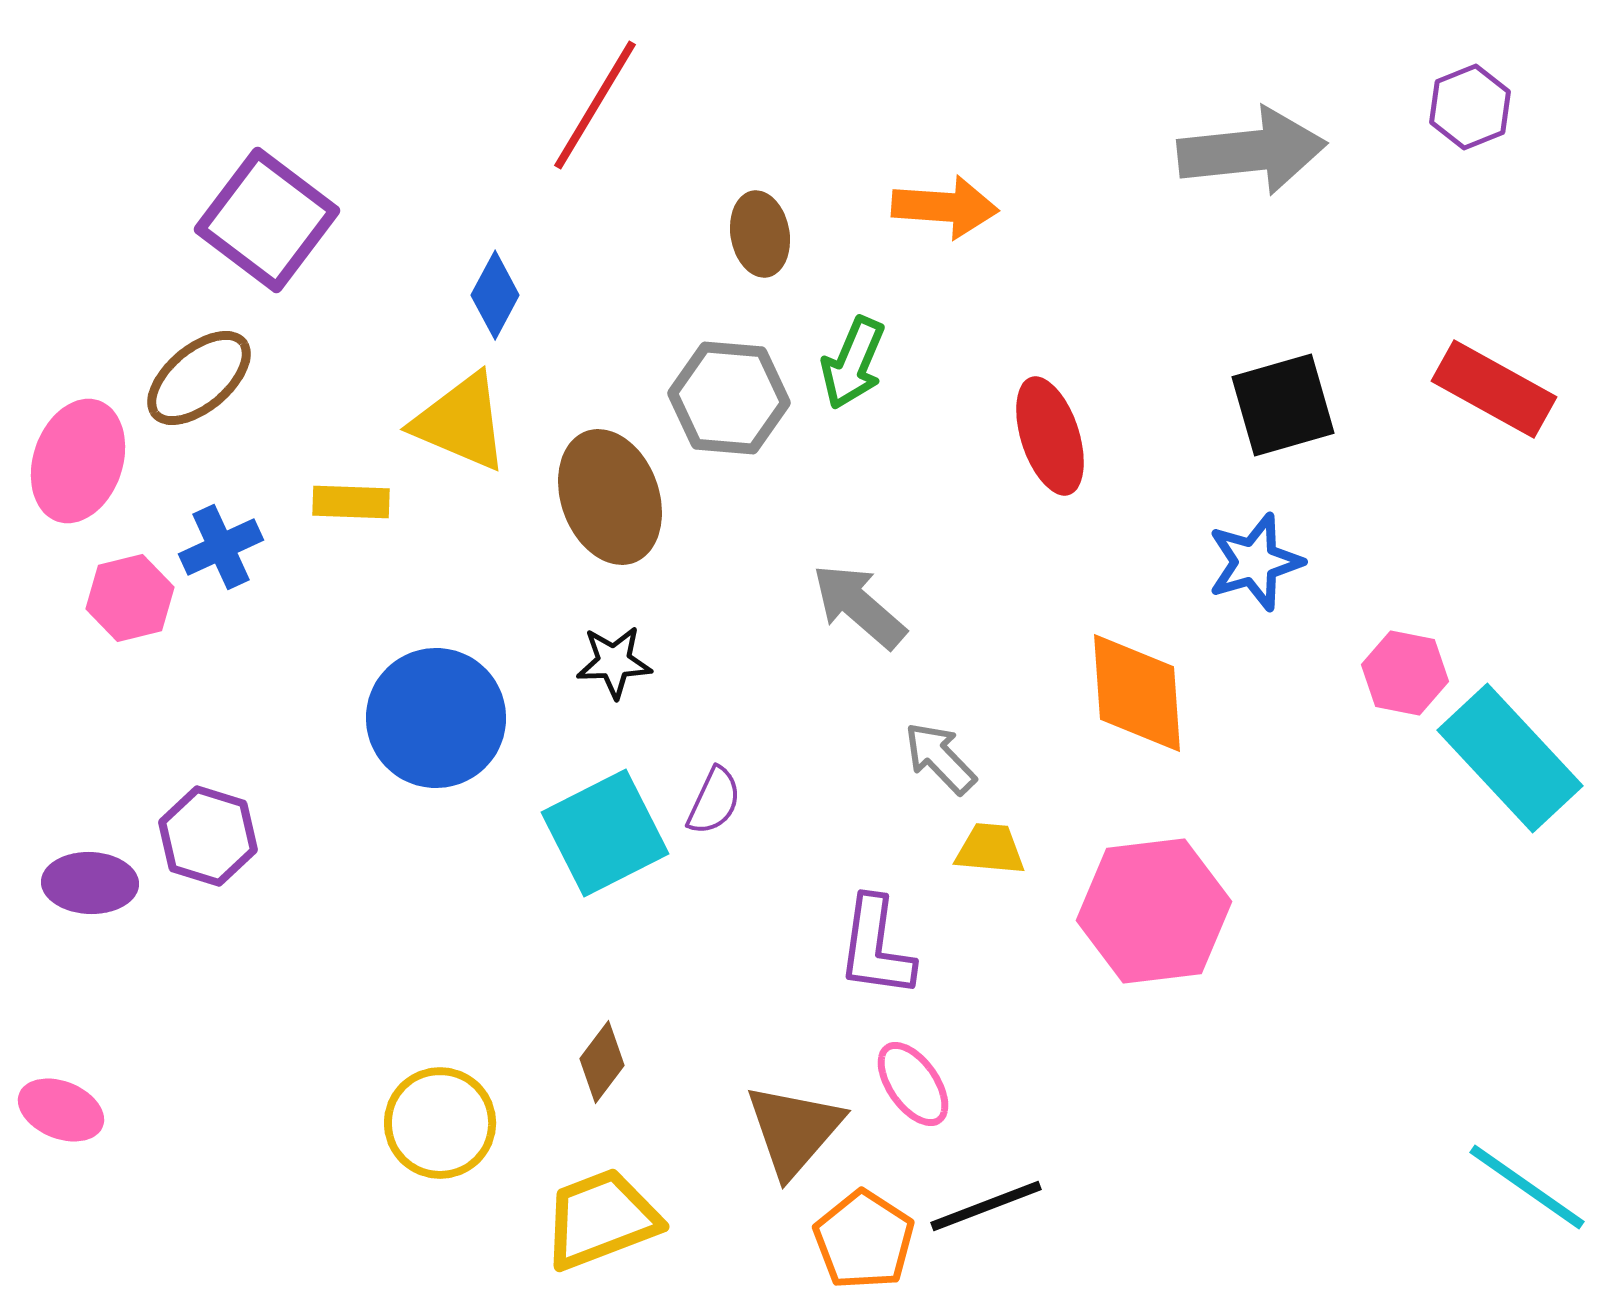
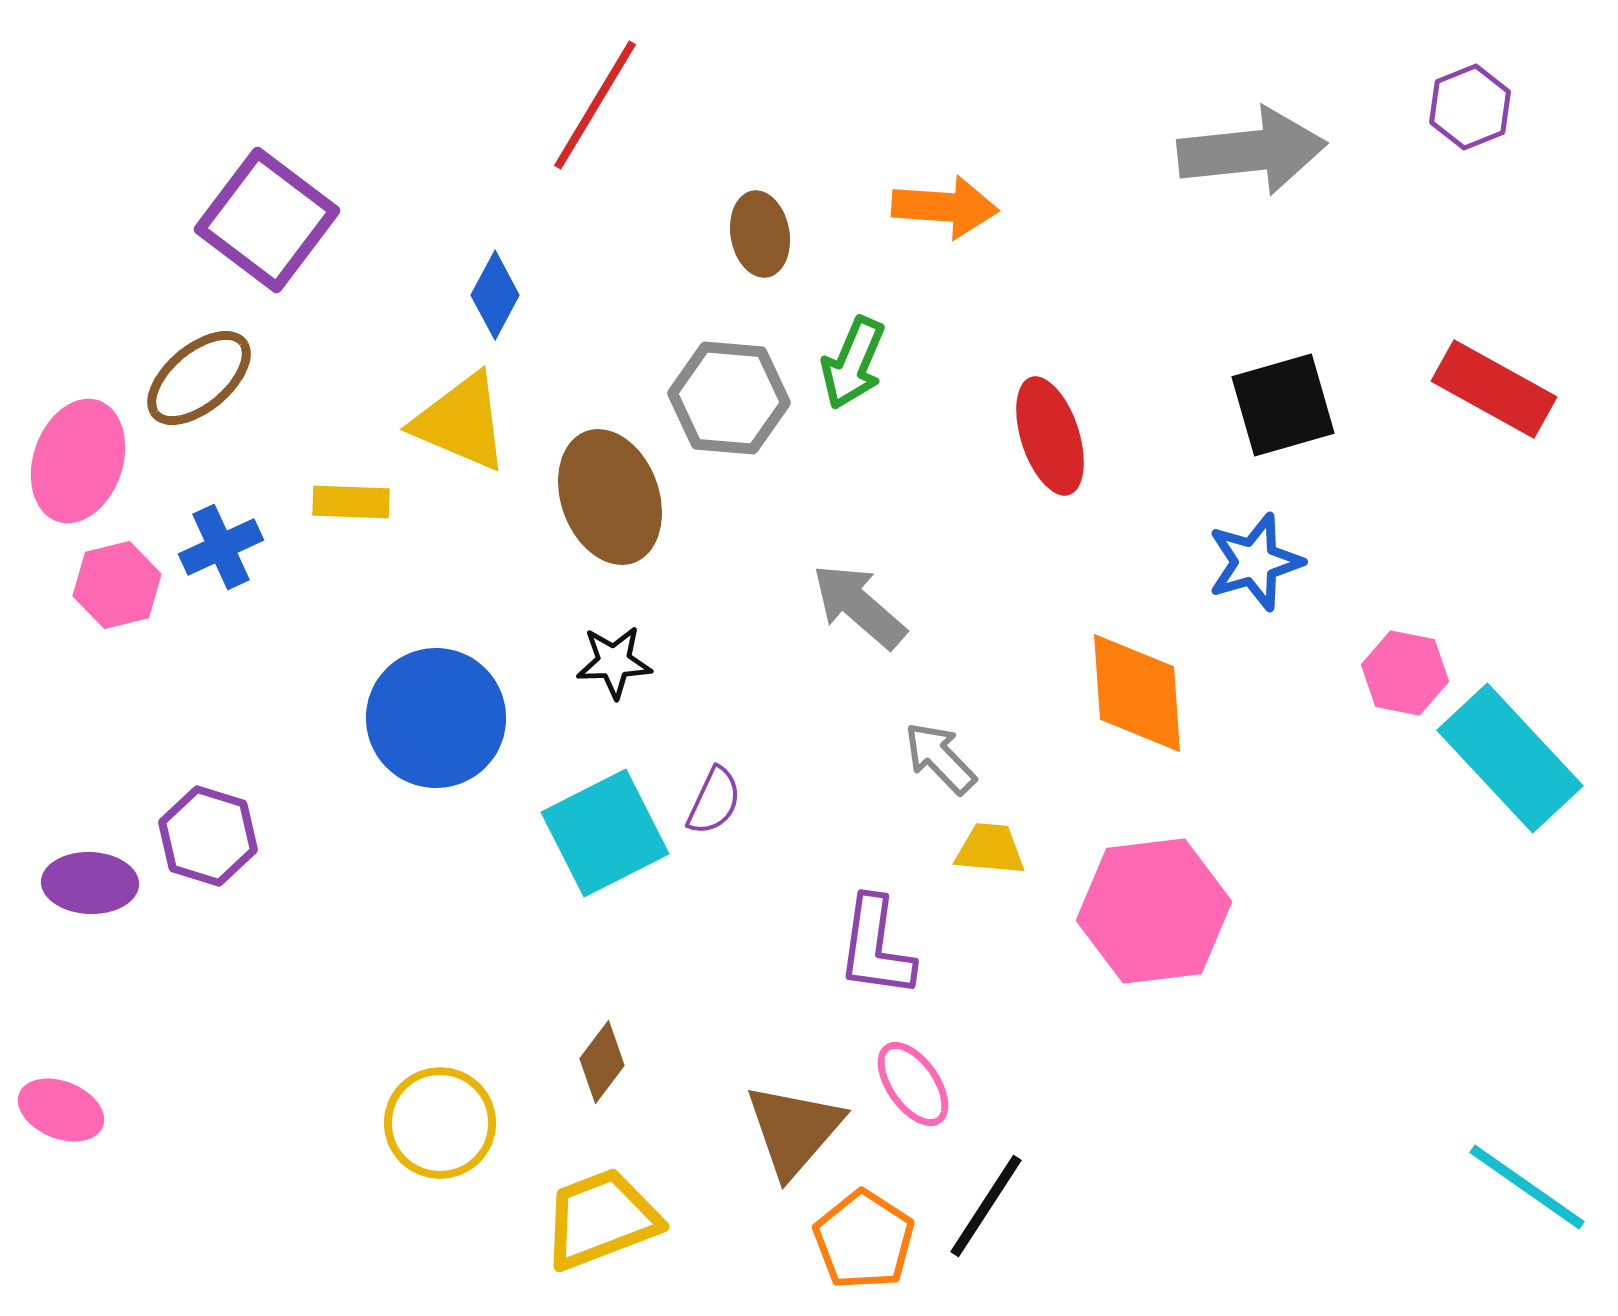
pink hexagon at (130, 598): moved 13 px left, 13 px up
black line at (986, 1206): rotated 36 degrees counterclockwise
